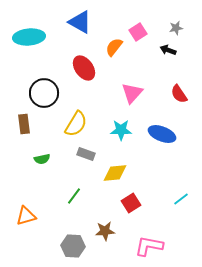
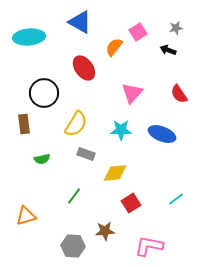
cyan line: moved 5 px left
